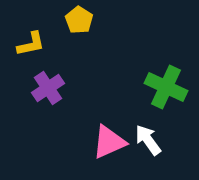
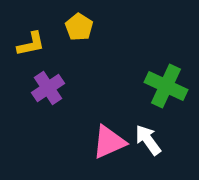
yellow pentagon: moved 7 px down
green cross: moved 1 px up
